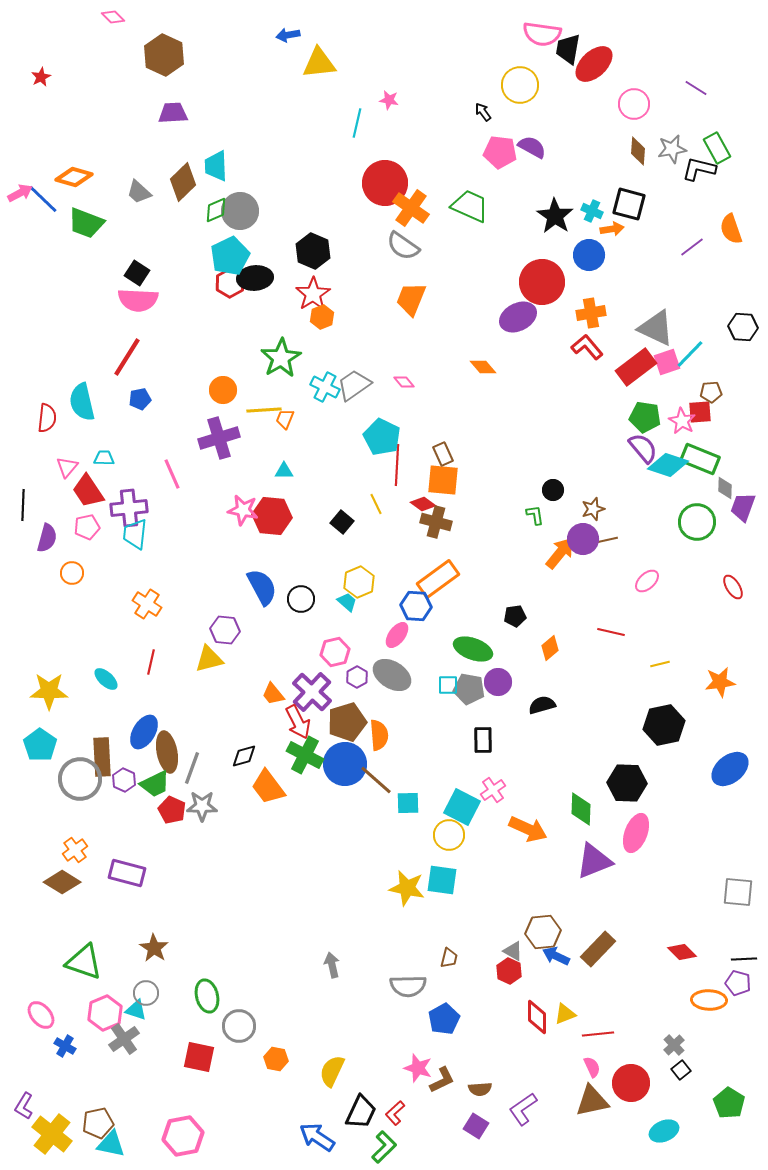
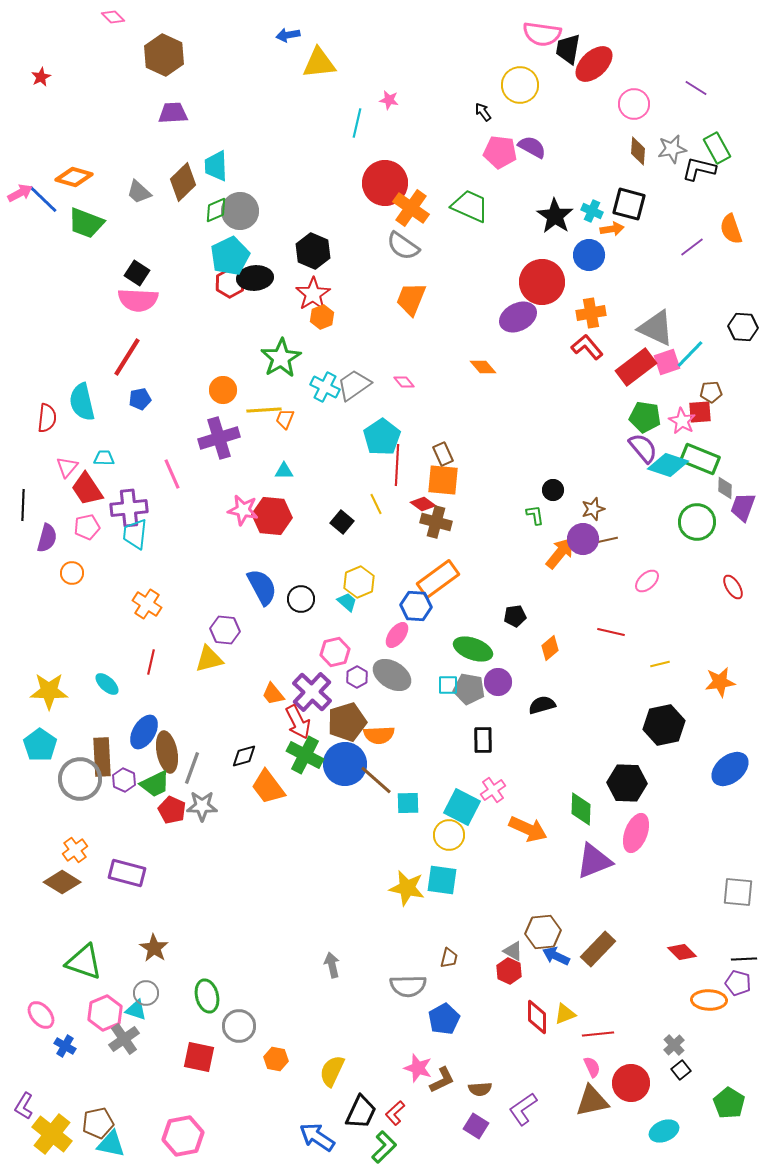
cyan pentagon at (382, 437): rotated 12 degrees clockwise
red trapezoid at (88, 491): moved 1 px left, 2 px up
cyan ellipse at (106, 679): moved 1 px right, 5 px down
orange semicircle at (379, 735): rotated 92 degrees clockwise
